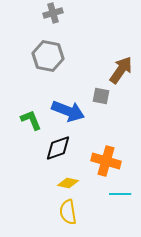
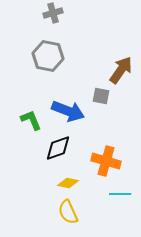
yellow semicircle: rotated 15 degrees counterclockwise
